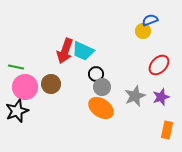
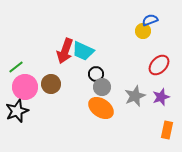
green line: rotated 49 degrees counterclockwise
